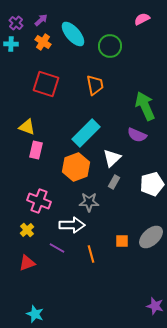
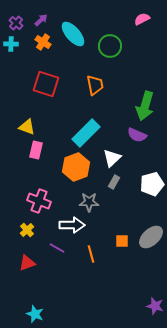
green arrow: rotated 140 degrees counterclockwise
